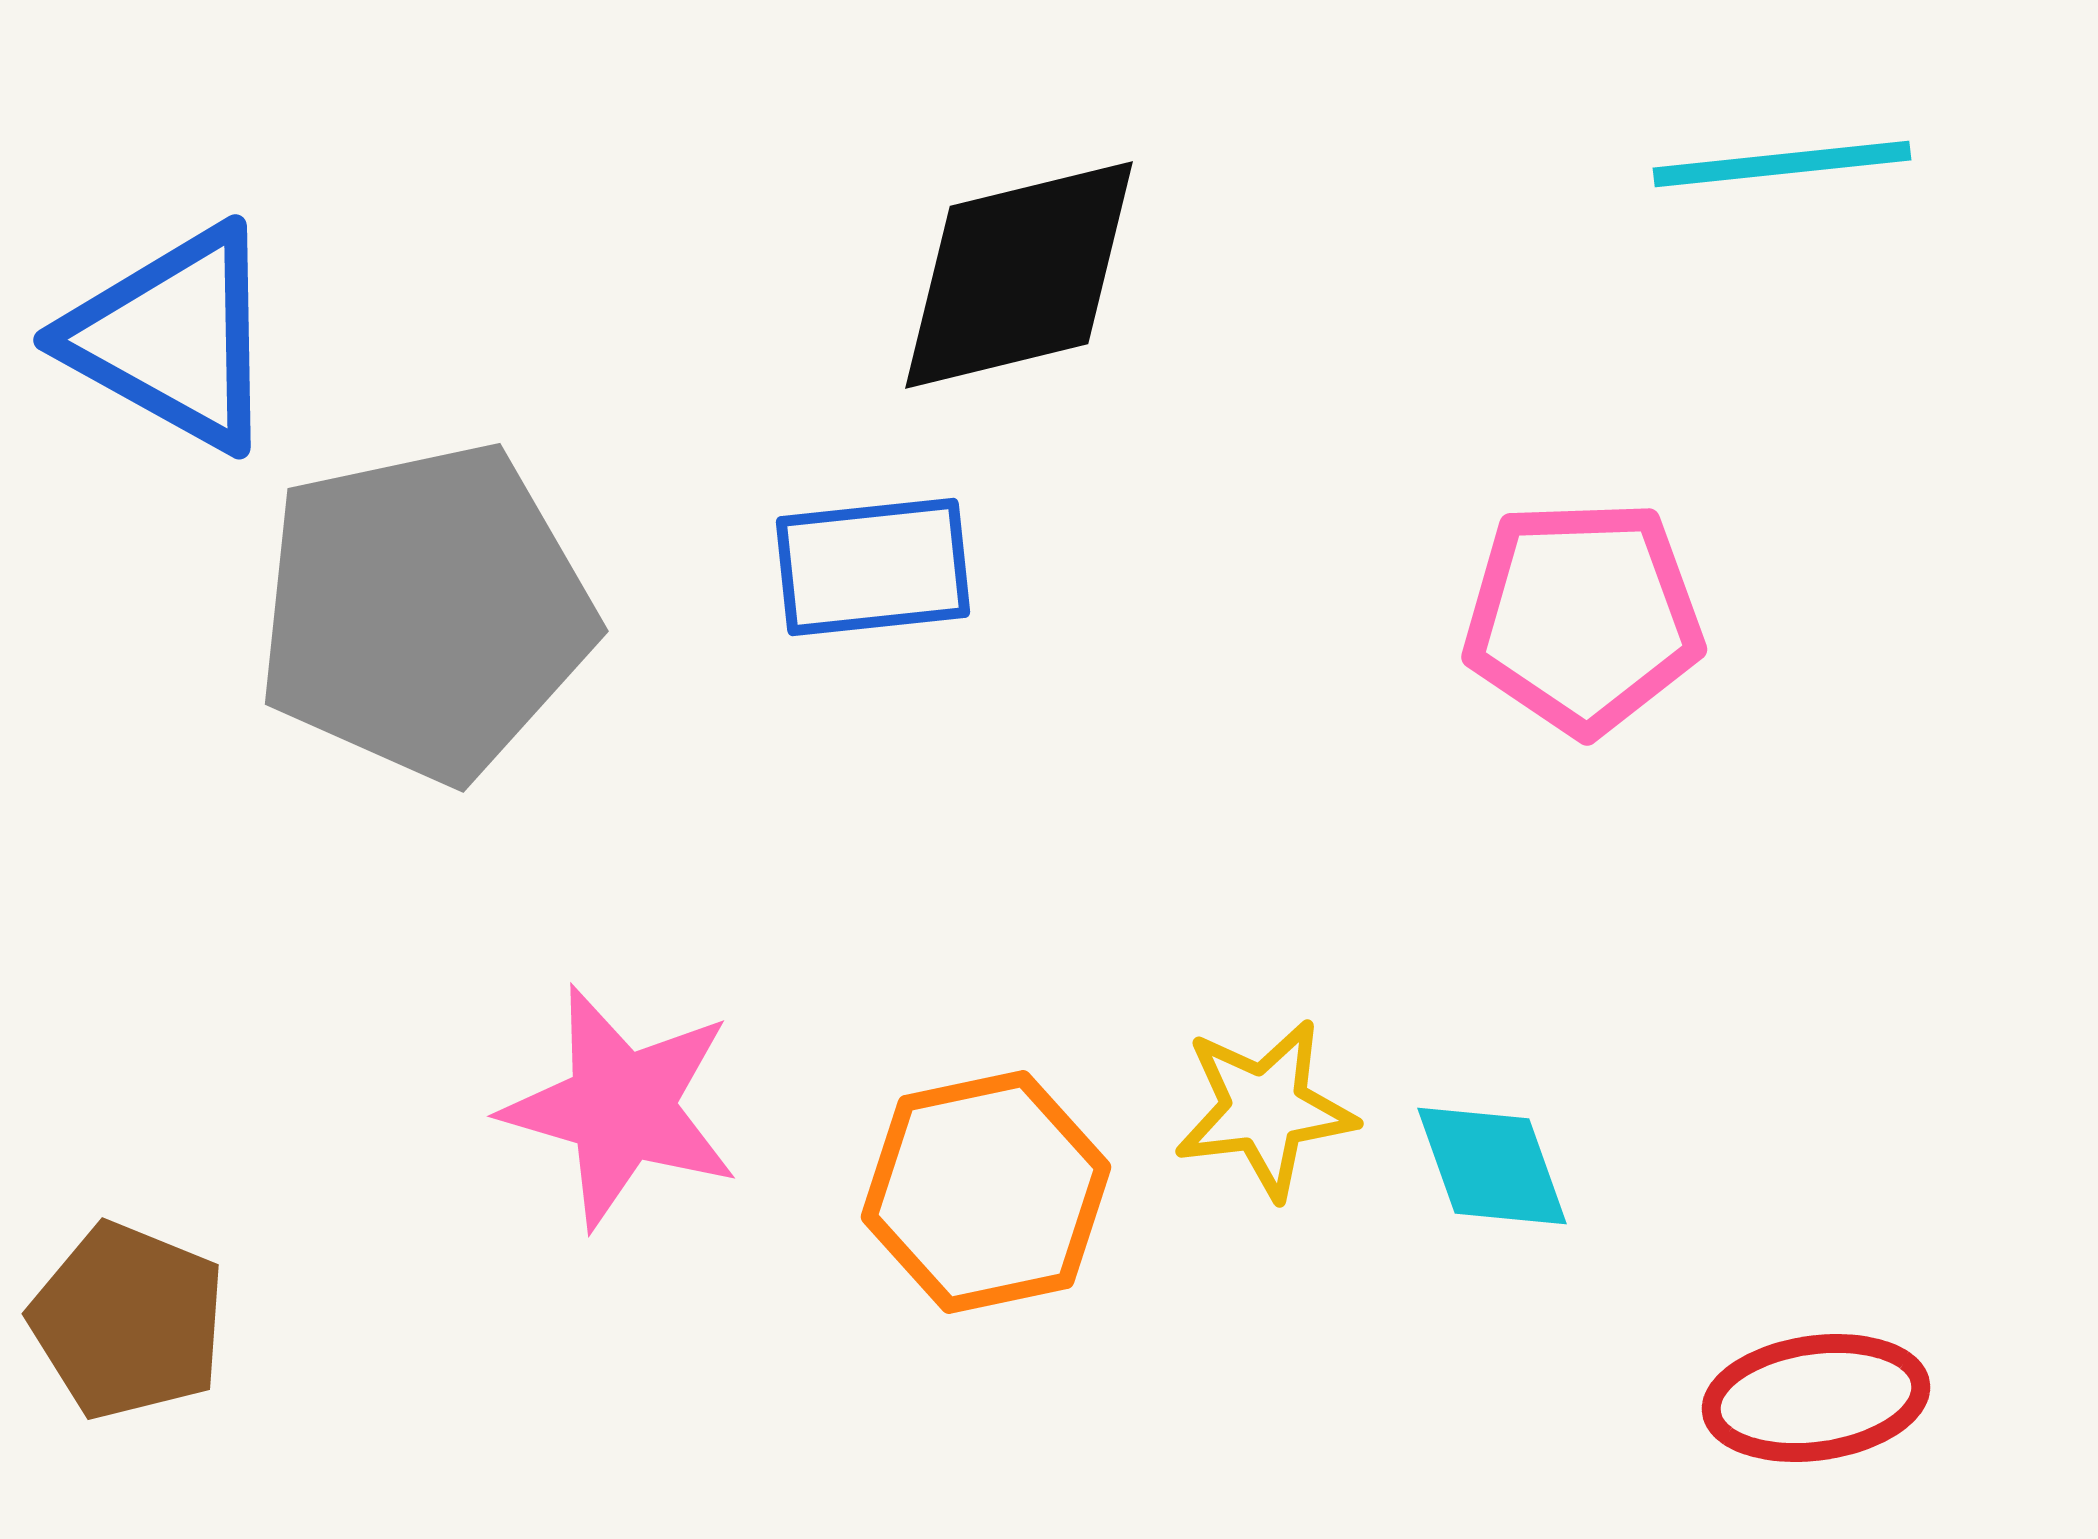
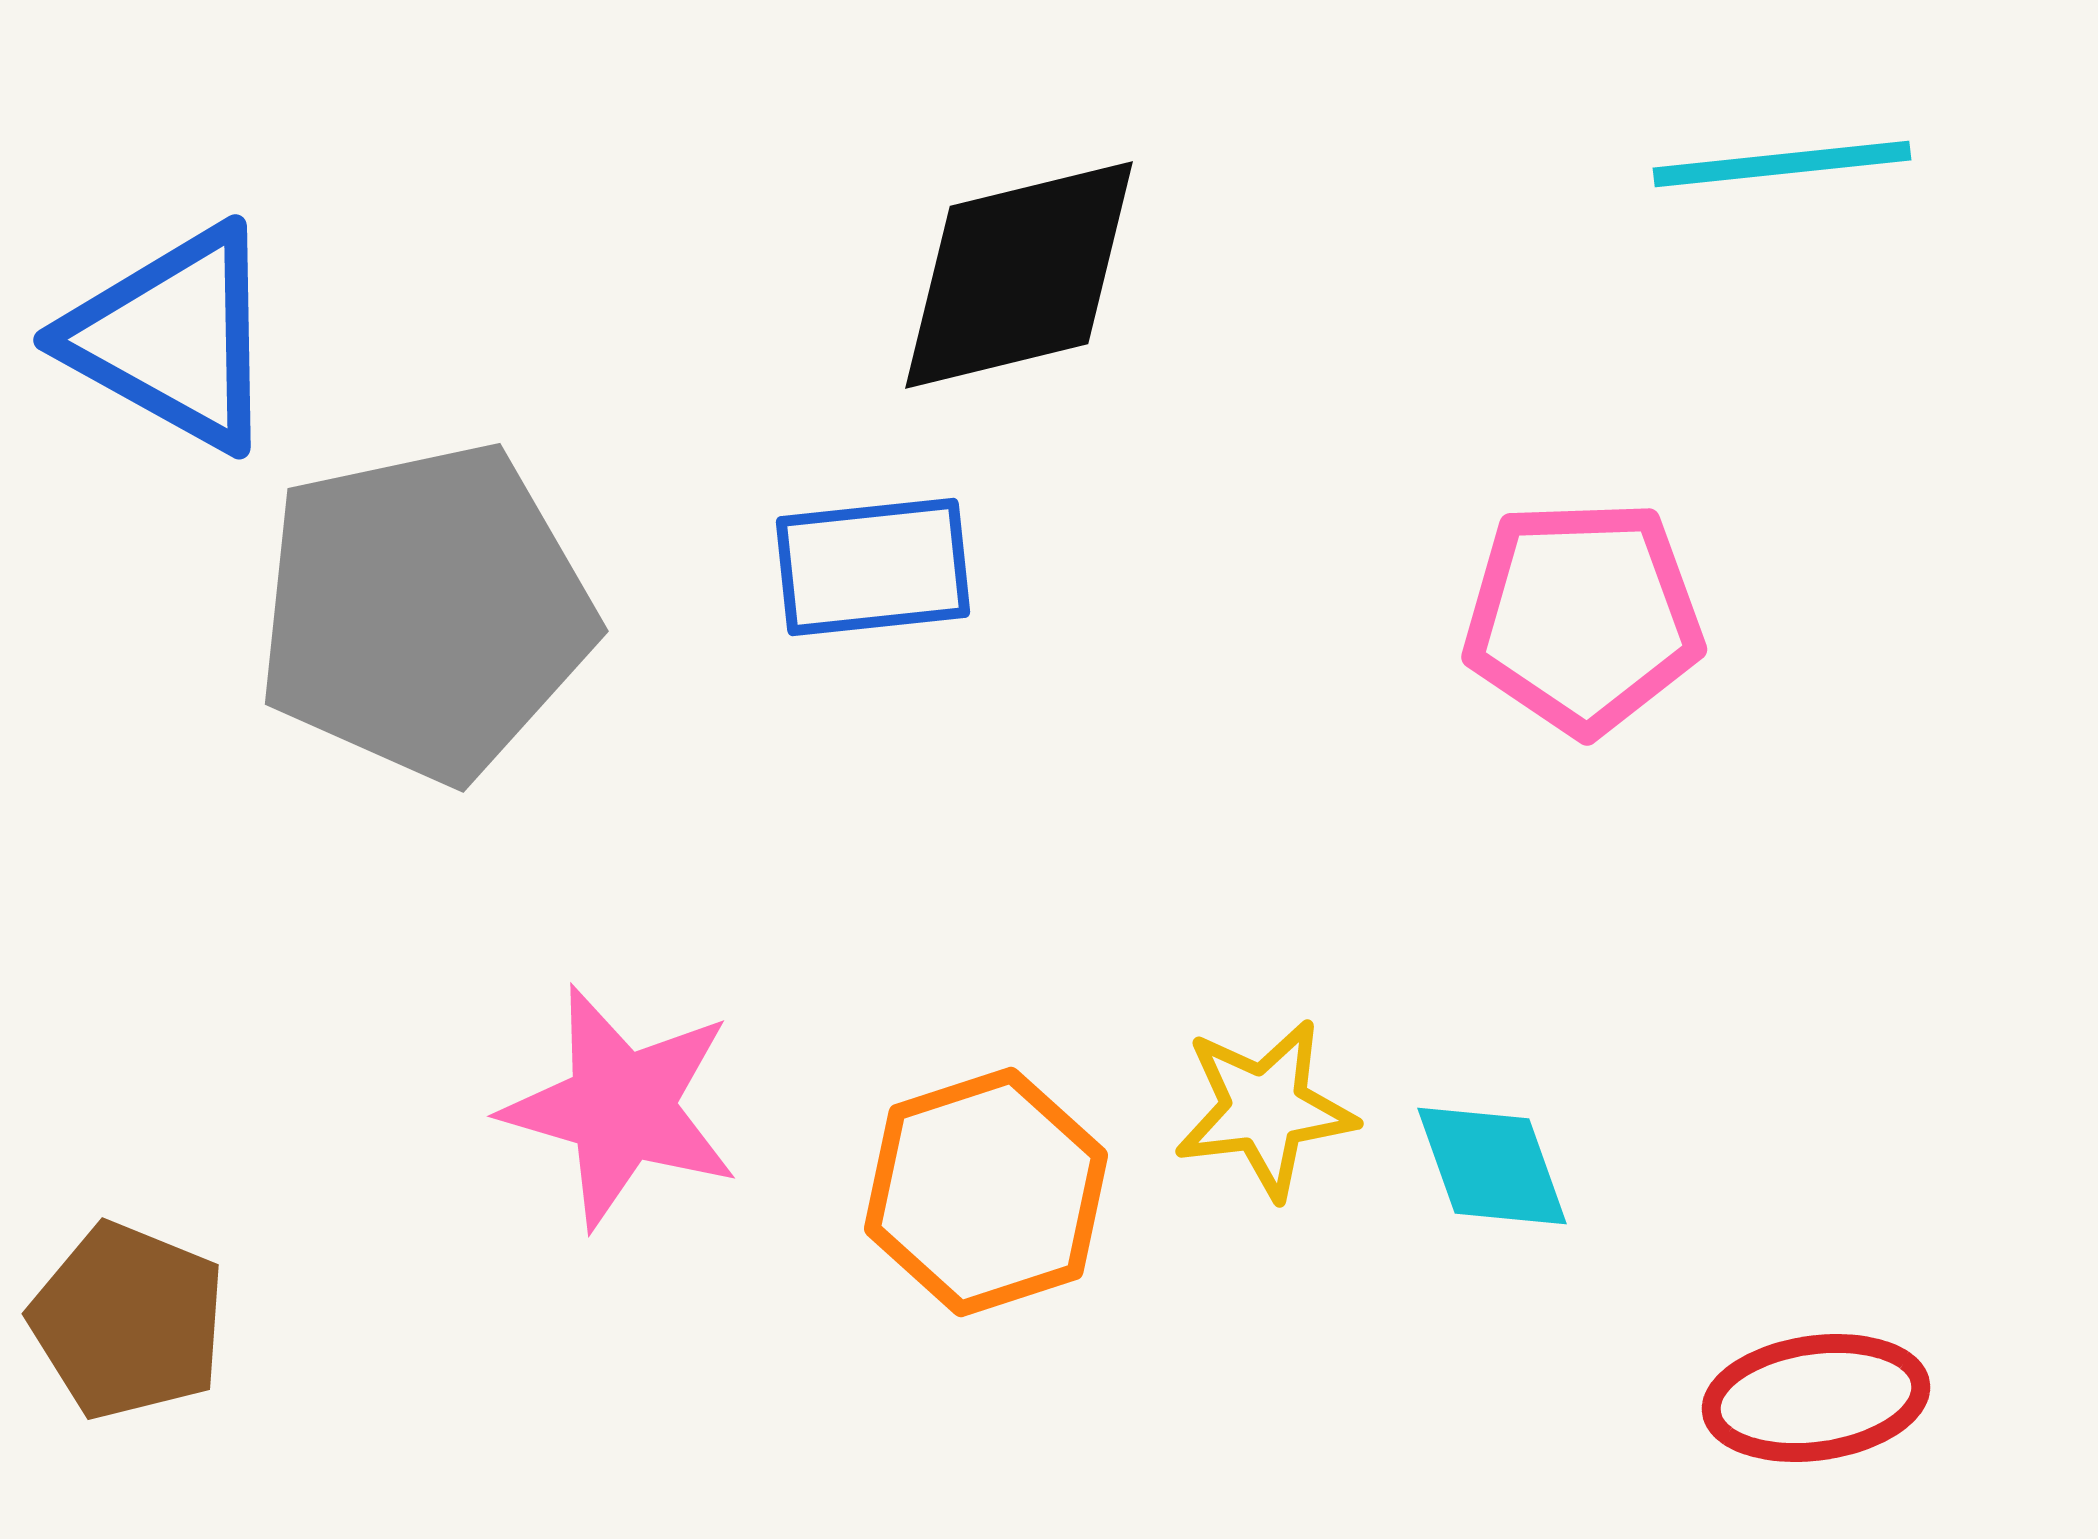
orange hexagon: rotated 6 degrees counterclockwise
